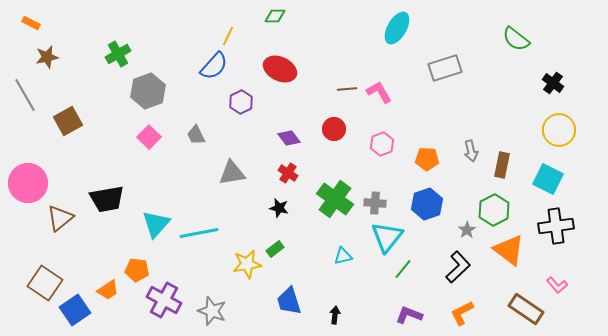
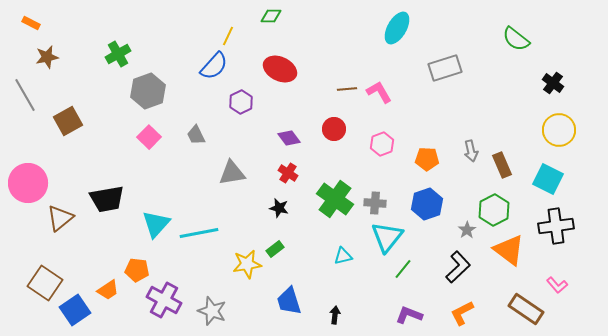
green diamond at (275, 16): moved 4 px left
brown rectangle at (502, 165): rotated 35 degrees counterclockwise
